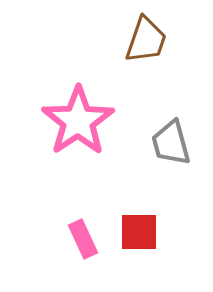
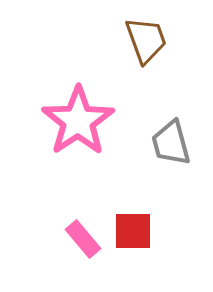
brown trapezoid: rotated 39 degrees counterclockwise
red square: moved 6 px left, 1 px up
pink rectangle: rotated 15 degrees counterclockwise
